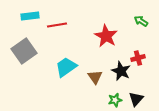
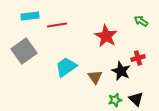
black triangle: rotated 28 degrees counterclockwise
